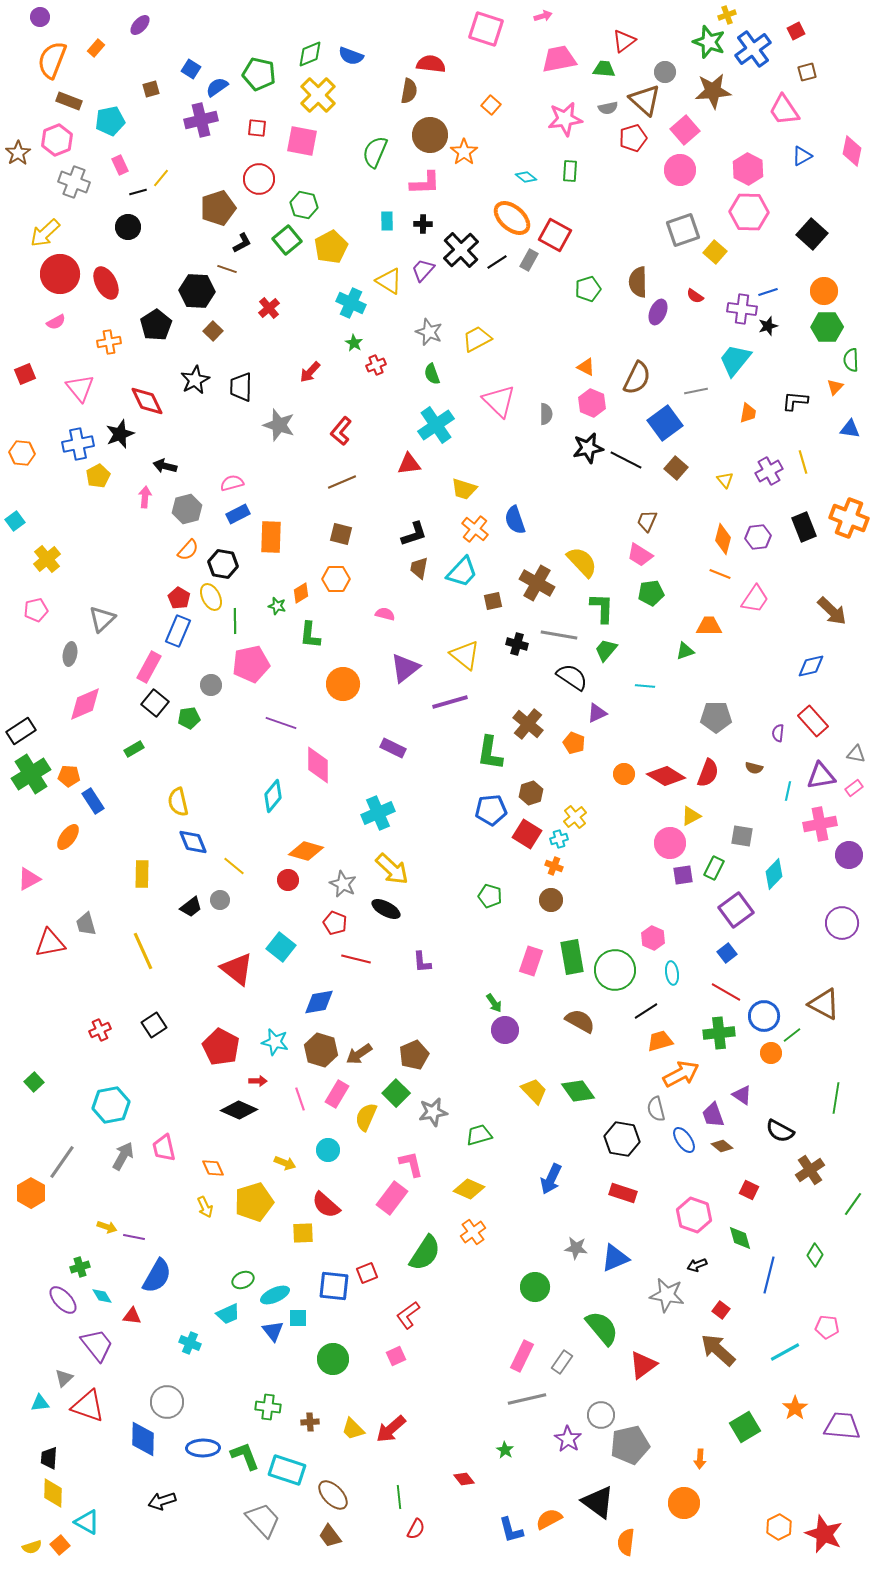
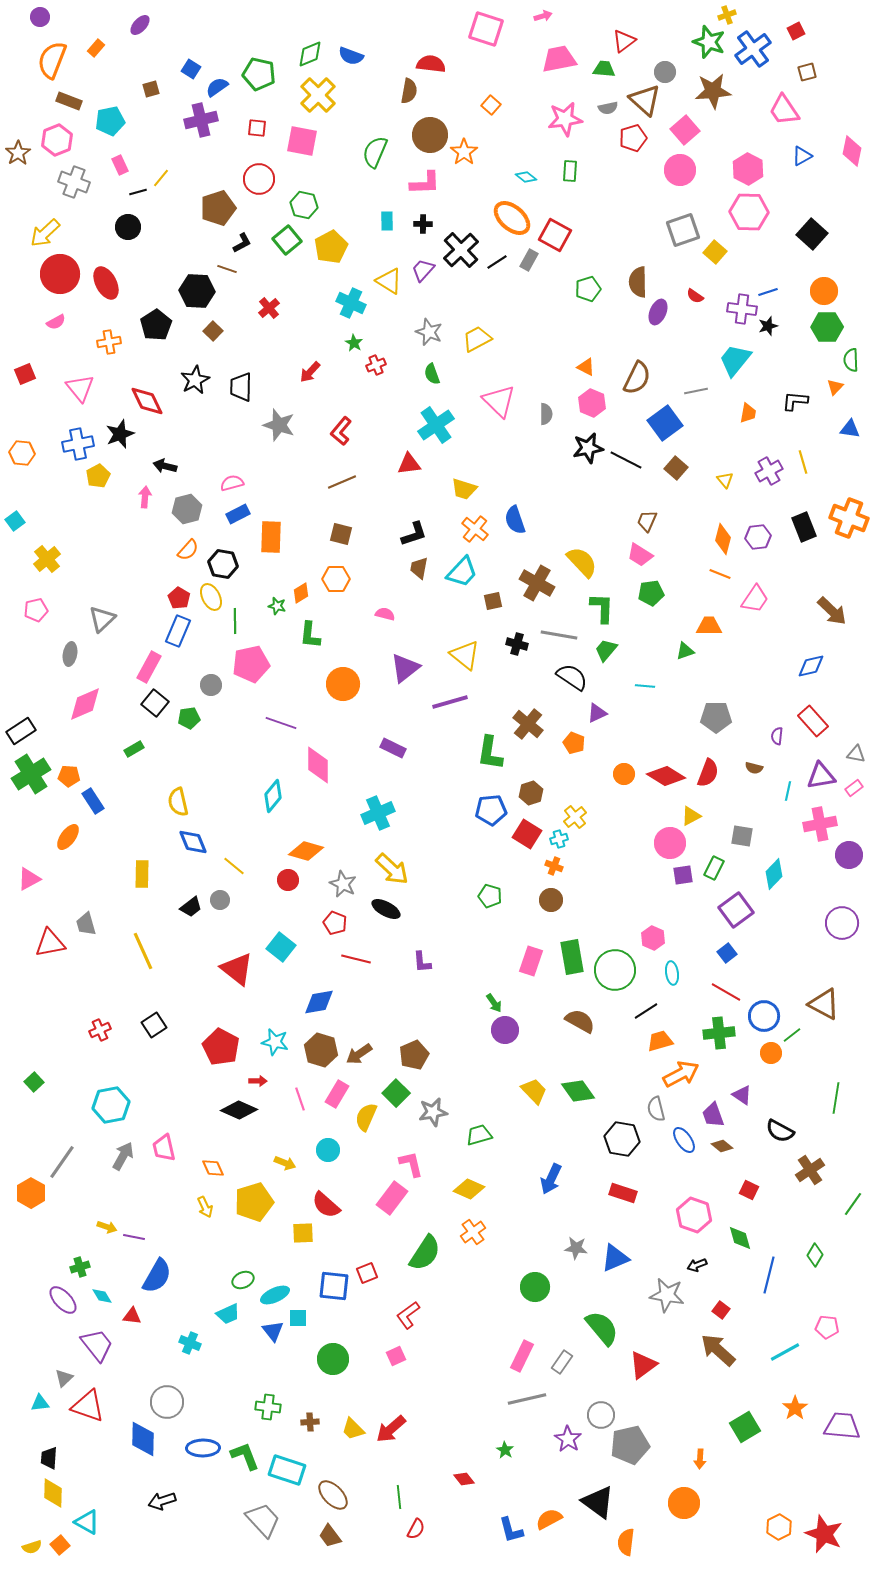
purple semicircle at (778, 733): moved 1 px left, 3 px down
